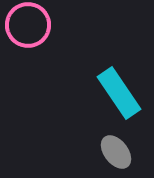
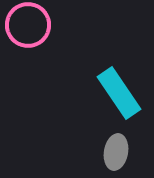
gray ellipse: rotated 48 degrees clockwise
